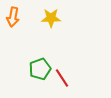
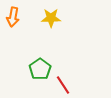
green pentagon: rotated 15 degrees counterclockwise
red line: moved 1 px right, 7 px down
